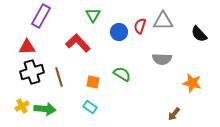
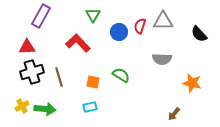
green semicircle: moved 1 px left, 1 px down
cyan rectangle: rotated 48 degrees counterclockwise
